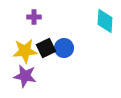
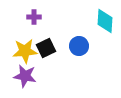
blue circle: moved 15 px right, 2 px up
